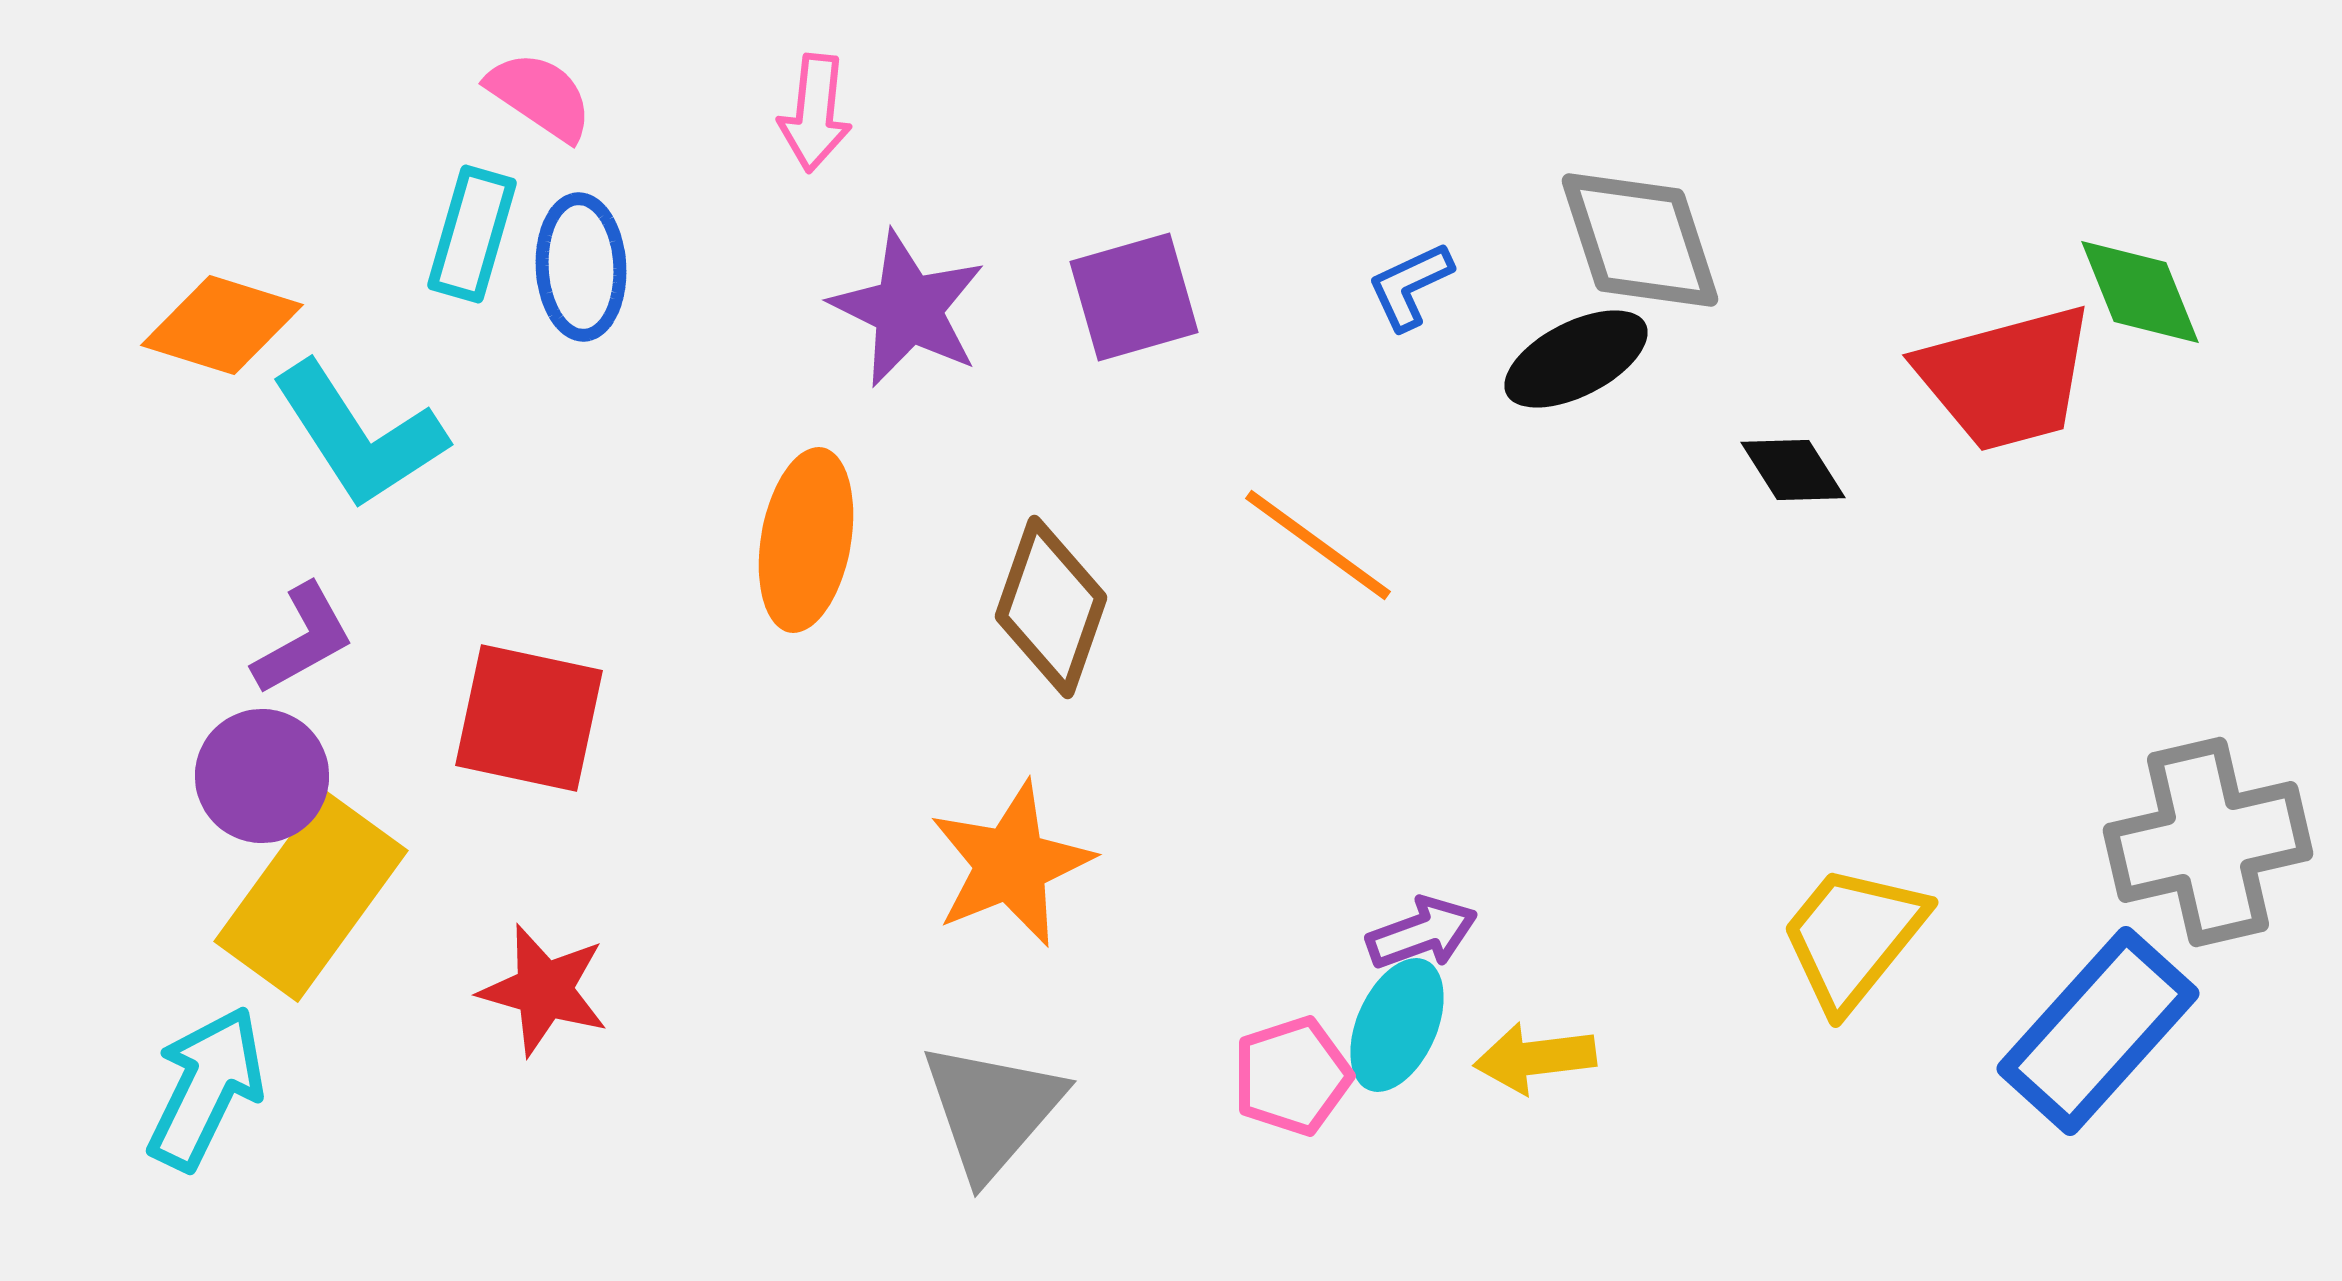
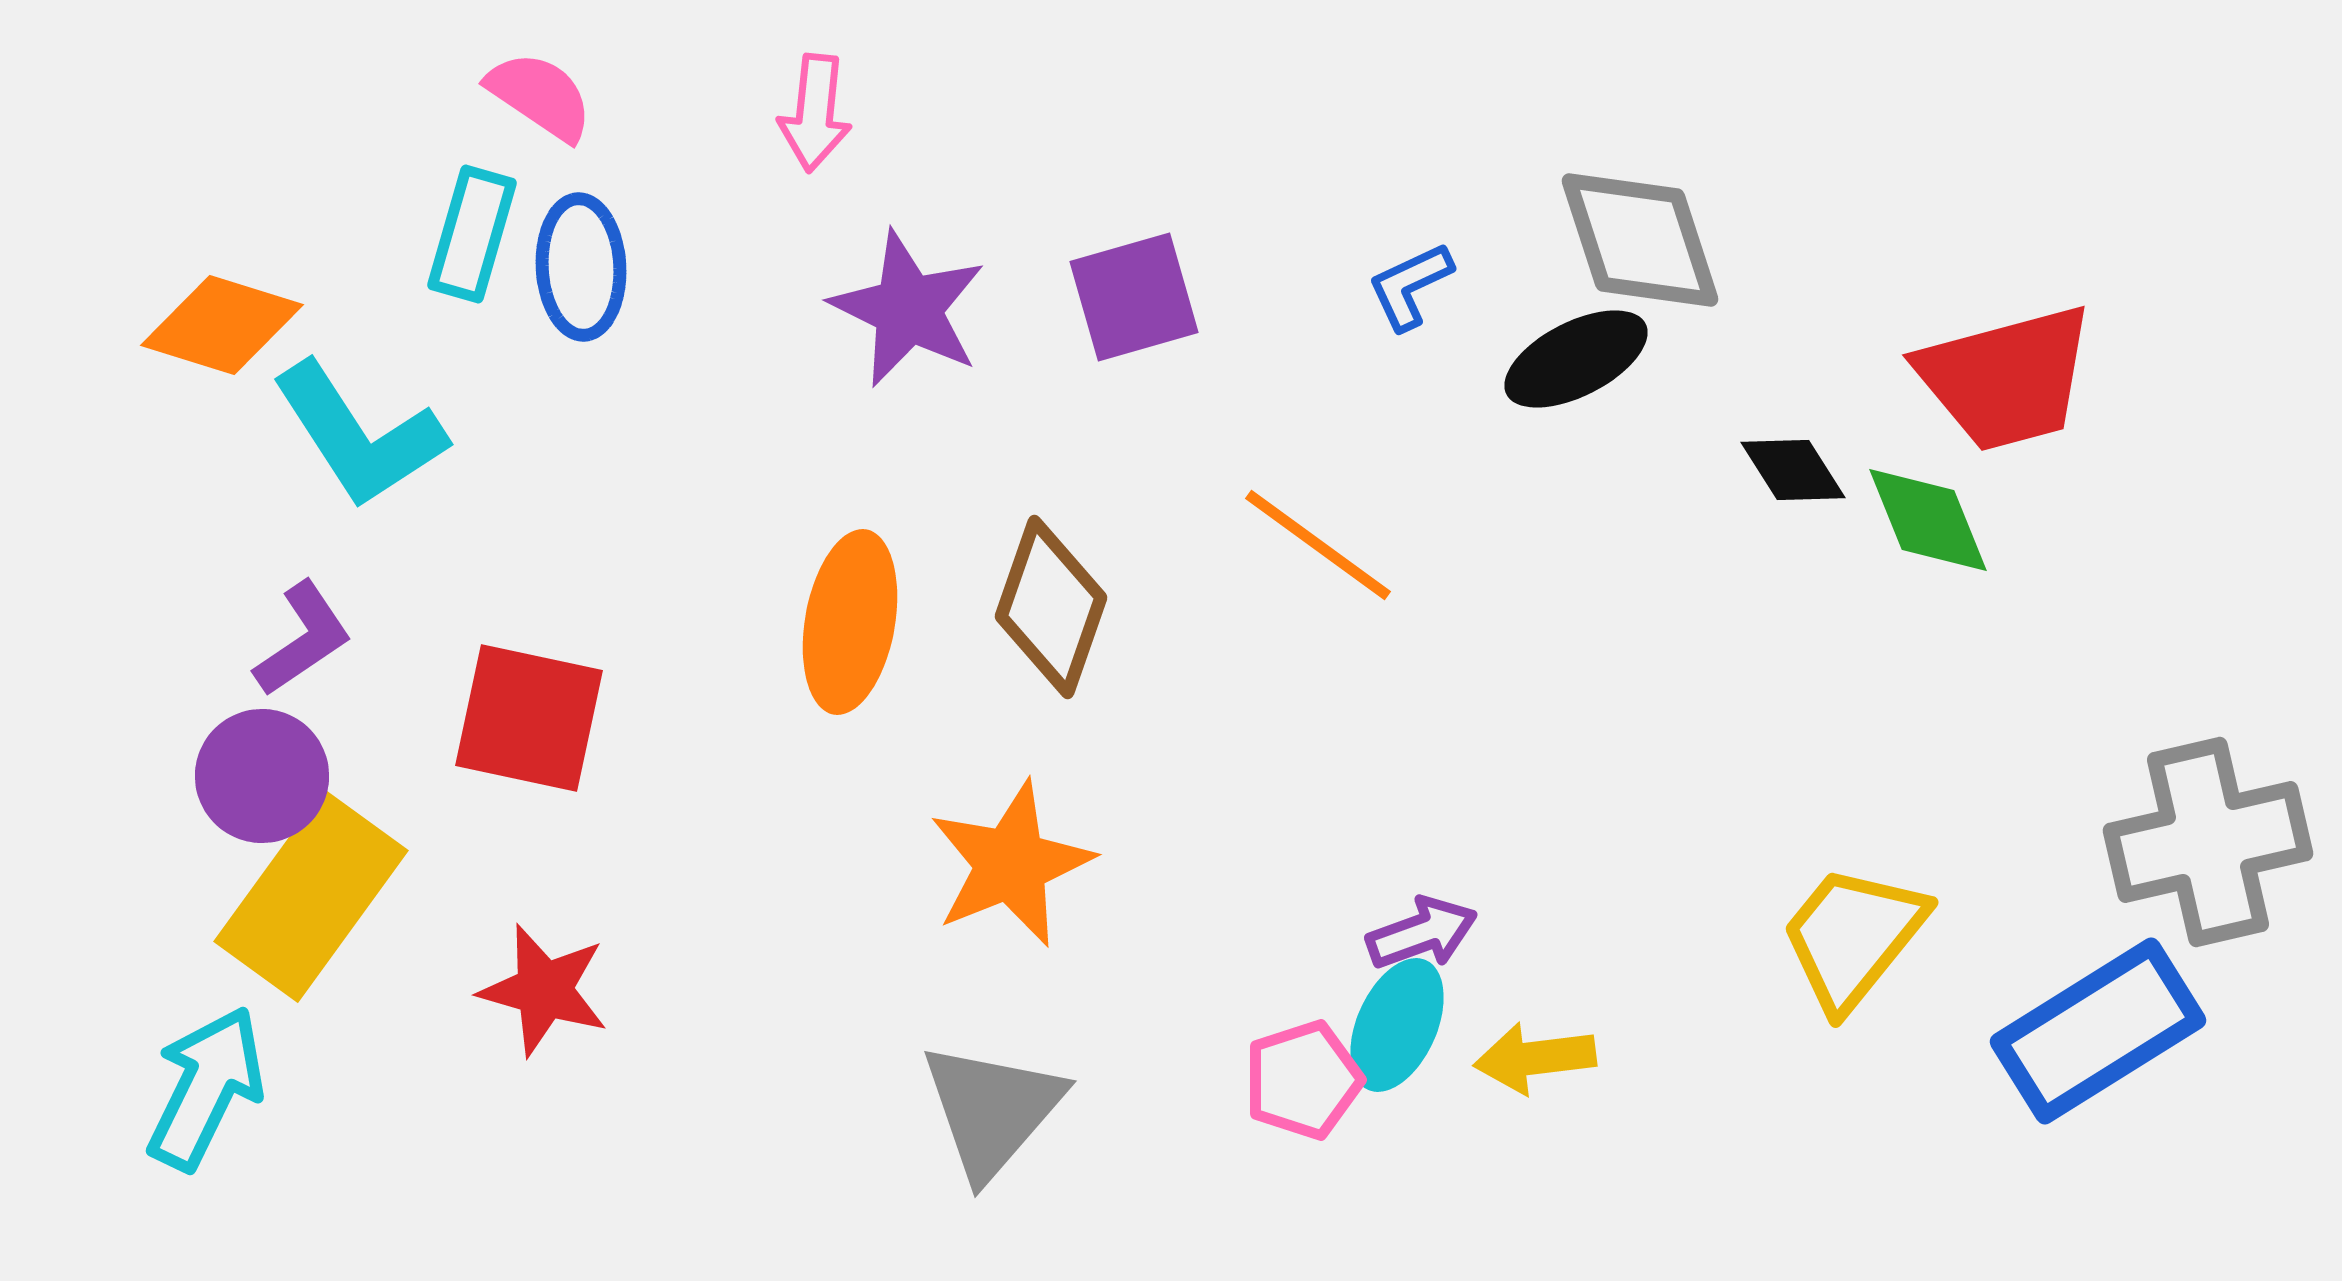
green diamond: moved 212 px left, 228 px down
orange ellipse: moved 44 px right, 82 px down
purple L-shape: rotated 5 degrees counterclockwise
blue rectangle: rotated 16 degrees clockwise
pink pentagon: moved 11 px right, 4 px down
